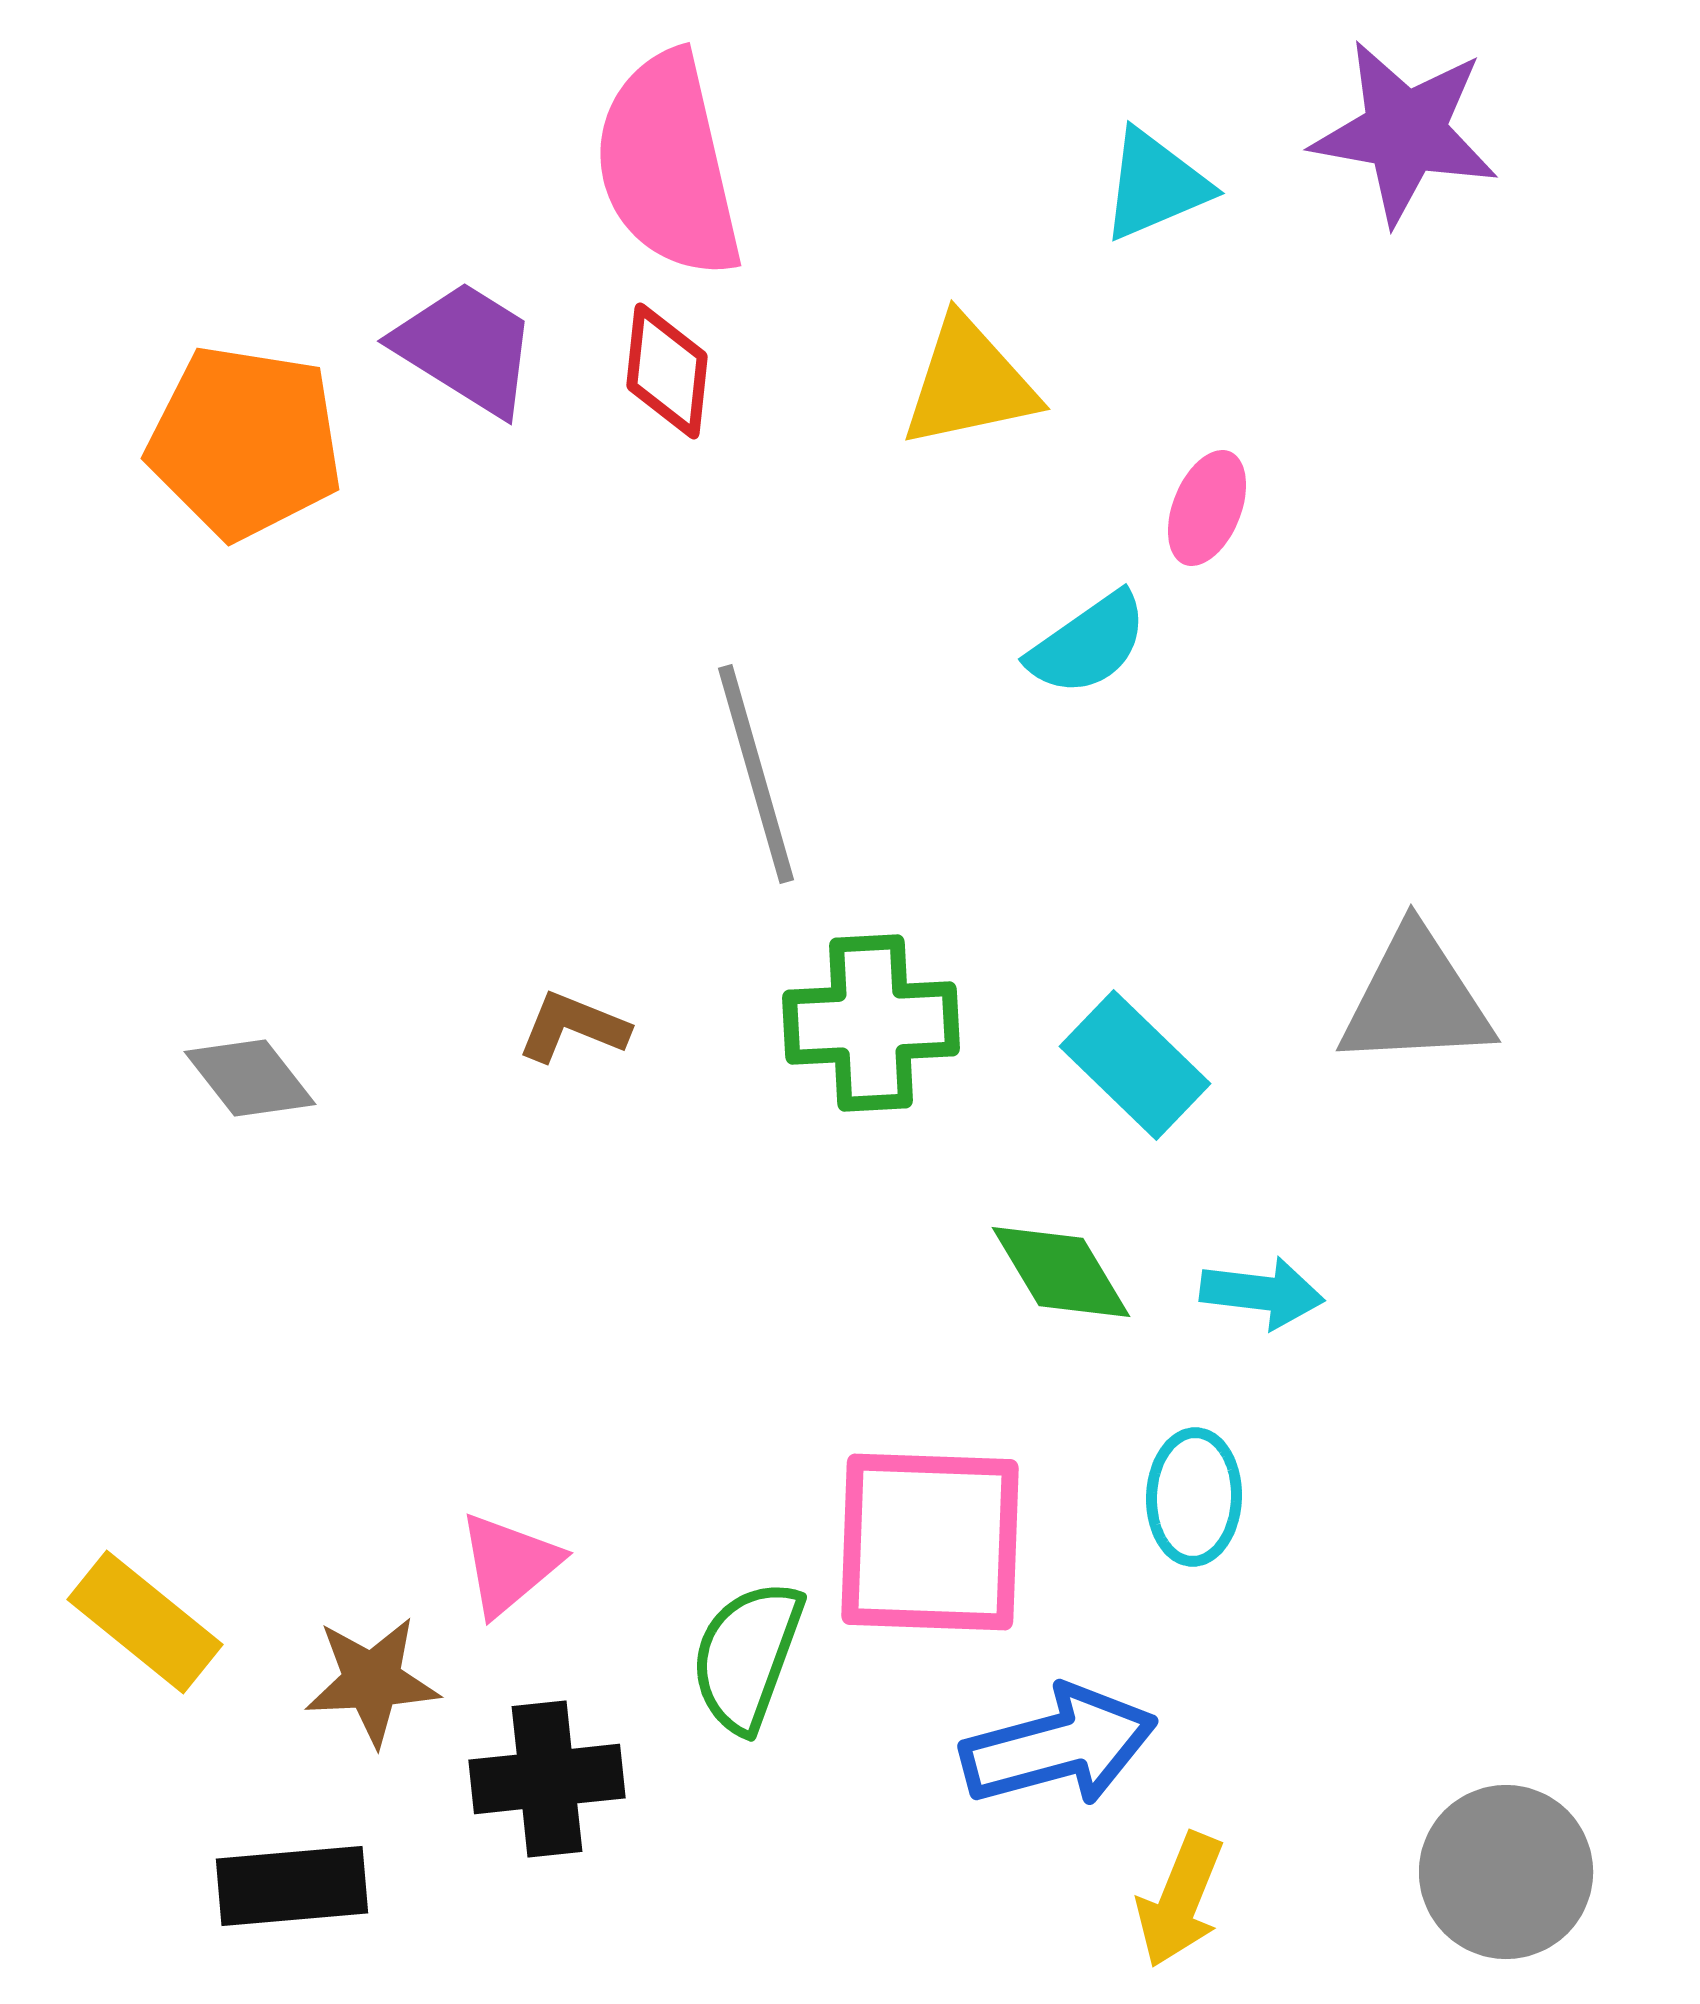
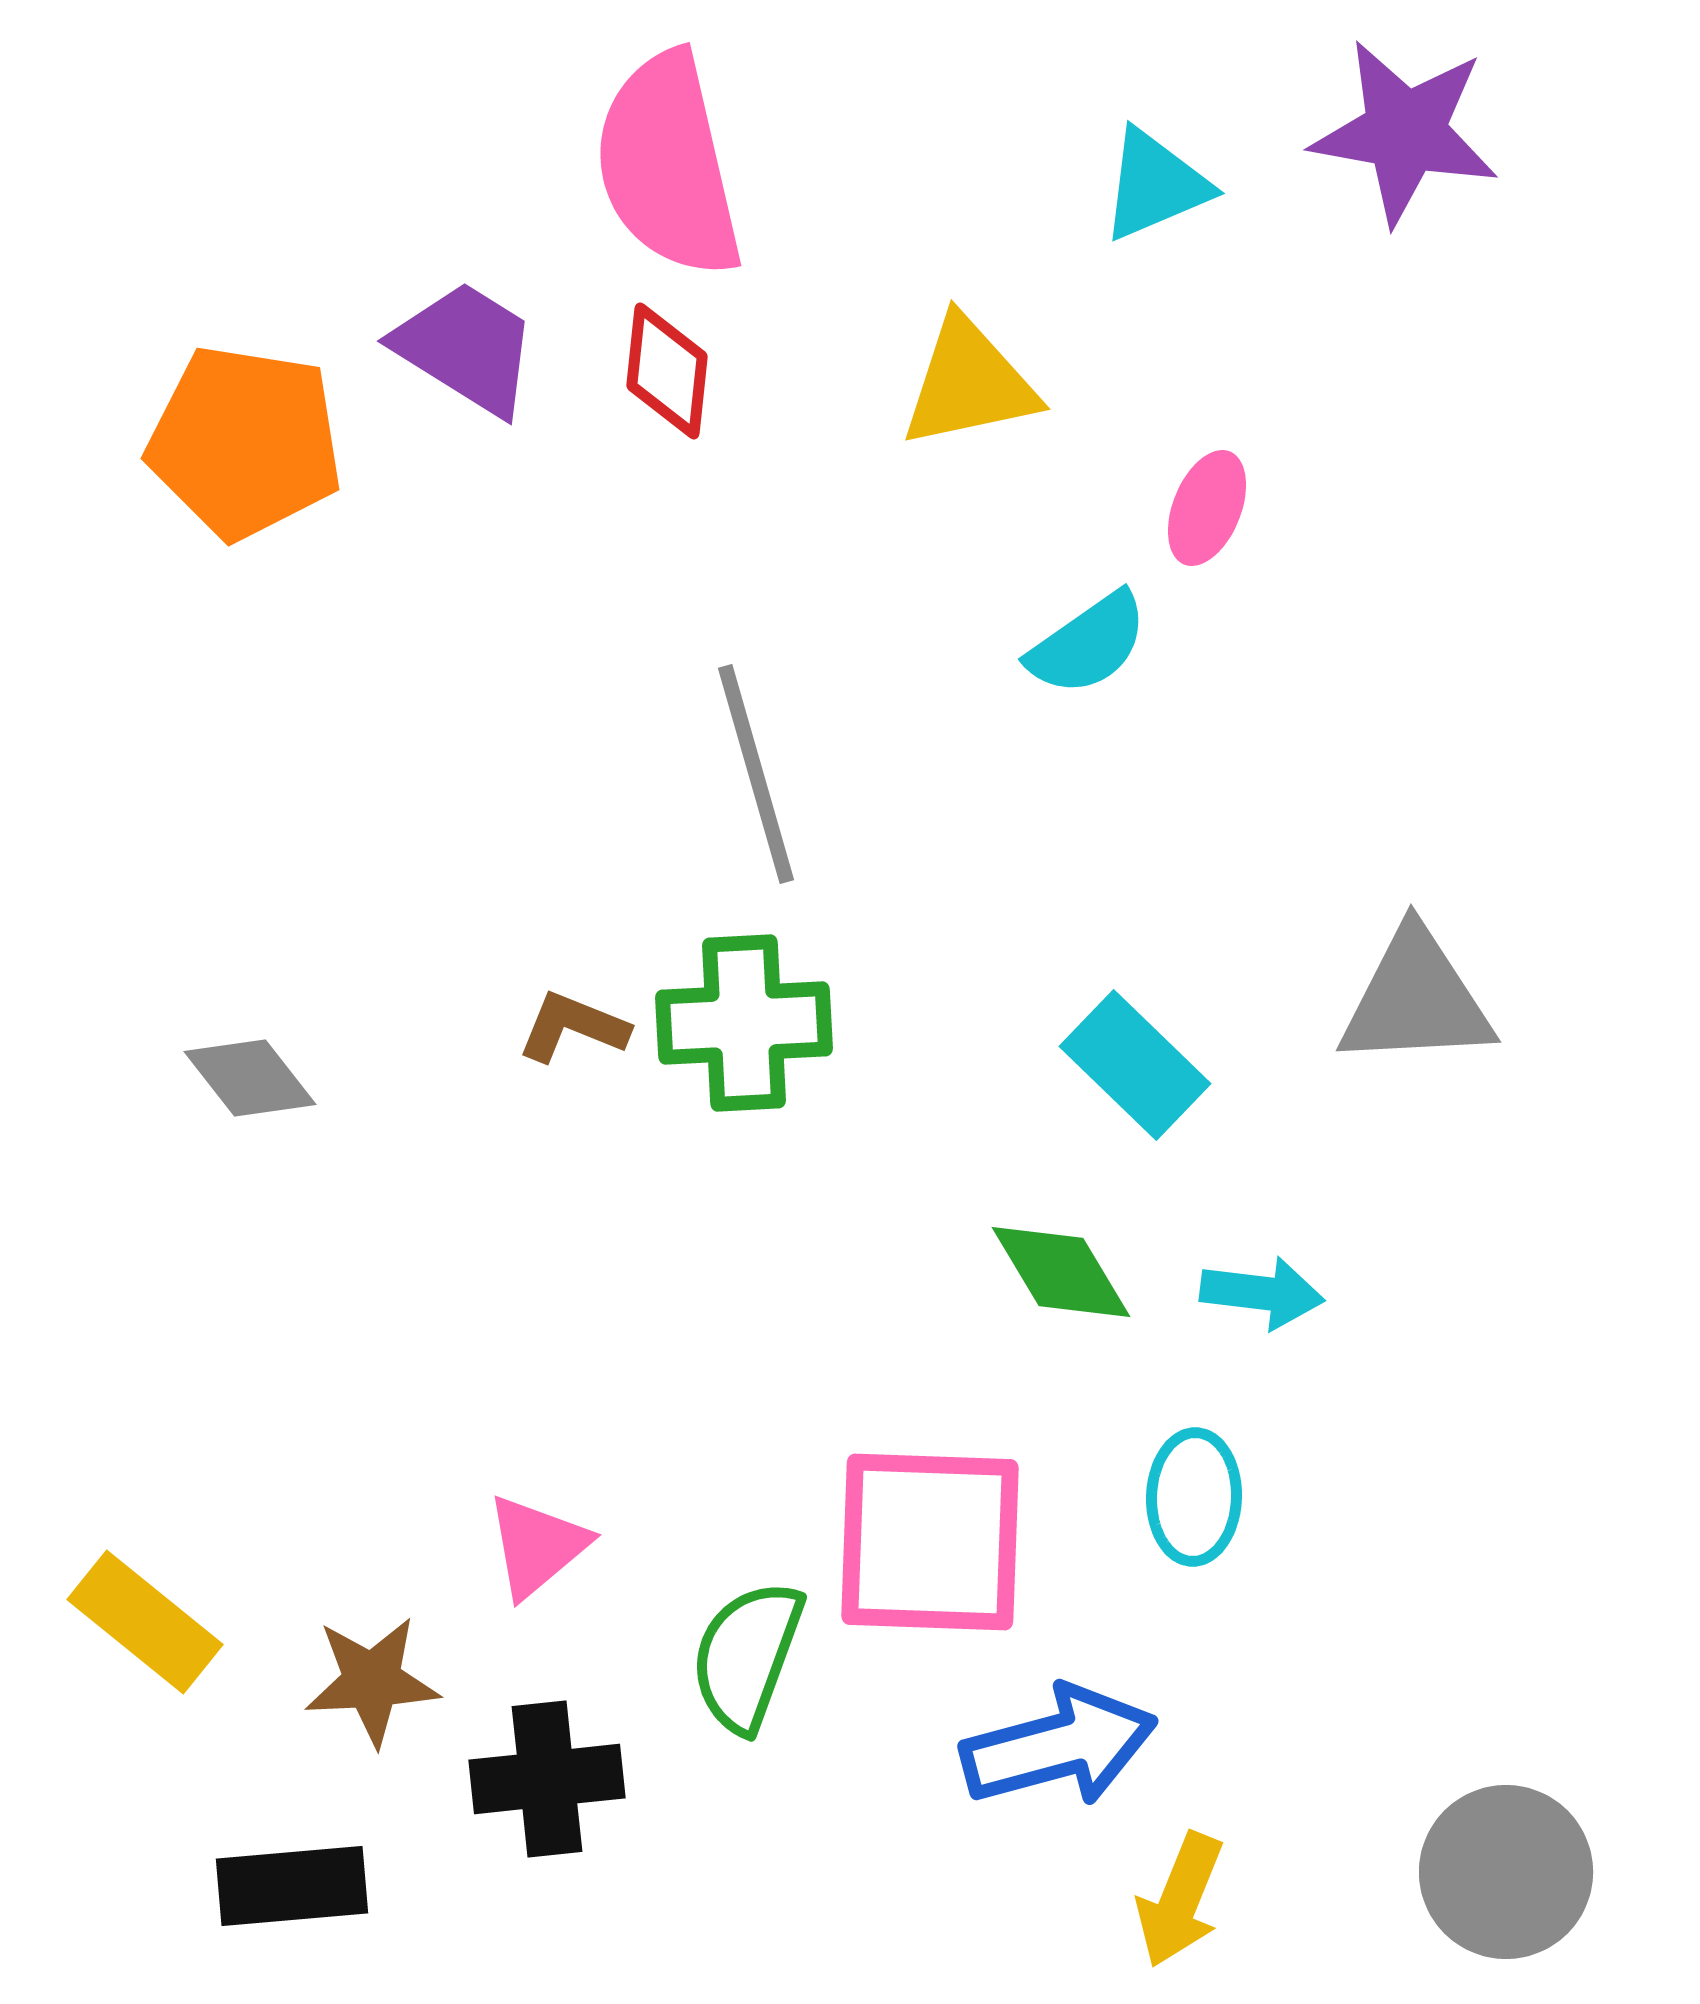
green cross: moved 127 px left
pink triangle: moved 28 px right, 18 px up
